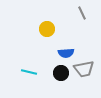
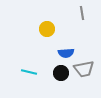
gray line: rotated 16 degrees clockwise
